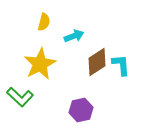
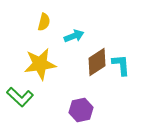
yellow star: rotated 20 degrees clockwise
